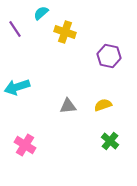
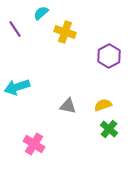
purple hexagon: rotated 20 degrees clockwise
gray triangle: rotated 18 degrees clockwise
green cross: moved 1 px left, 12 px up
pink cross: moved 9 px right, 1 px up
